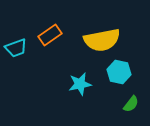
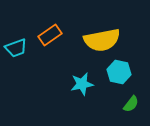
cyan star: moved 2 px right
